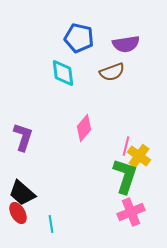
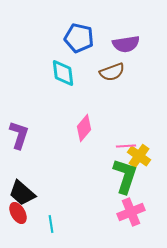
purple L-shape: moved 4 px left, 2 px up
pink line: rotated 72 degrees clockwise
